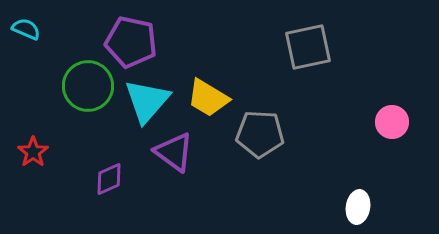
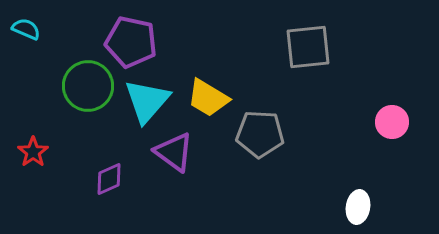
gray square: rotated 6 degrees clockwise
